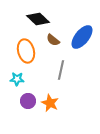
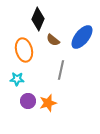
black diamond: rotated 70 degrees clockwise
orange ellipse: moved 2 px left, 1 px up
orange star: moved 2 px left; rotated 30 degrees clockwise
